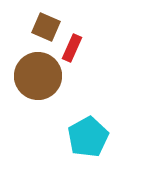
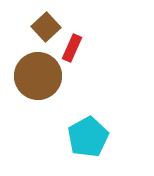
brown square: rotated 24 degrees clockwise
